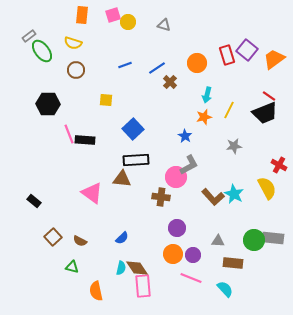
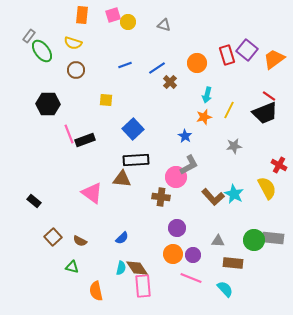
gray rectangle at (29, 36): rotated 16 degrees counterclockwise
black rectangle at (85, 140): rotated 24 degrees counterclockwise
